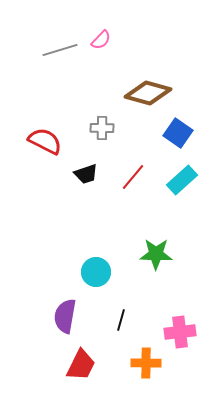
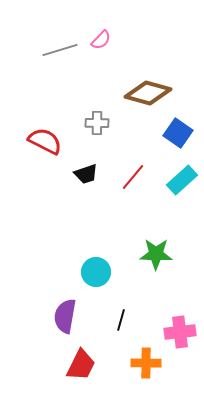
gray cross: moved 5 px left, 5 px up
